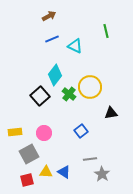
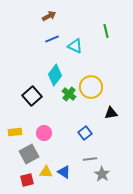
yellow circle: moved 1 px right
black square: moved 8 px left
blue square: moved 4 px right, 2 px down
